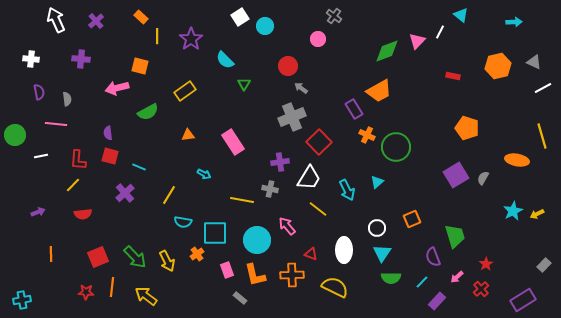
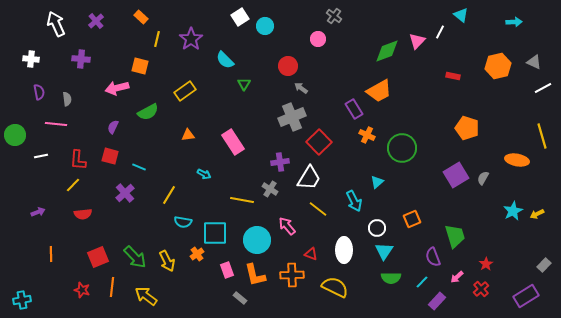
white arrow at (56, 20): moved 4 px down
yellow line at (157, 36): moved 3 px down; rotated 14 degrees clockwise
purple semicircle at (108, 133): moved 5 px right, 6 px up; rotated 32 degrees clockwise
green circle at (396, 147): moved 6 px right, 1 px down
gray cross at (270, 189): rotated 21 degrees clockwise
cyan arrow at (347, 190): moved 7 px right, 11 px down
cyan triangle at (382, 253): moved 2 px right, 2 px up
red star at (86, 292): moved 4 px left, 2 px up; rotated 14 degrees clockwise
purple rectangle at (523, 300): moved 3 px right, 4 px up
